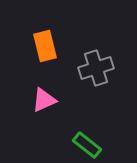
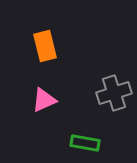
gray cross: moved 18 px right, 25 px down
green rectangle: moved 2 px left, 2 px up; rotated 28 degrees counterclockwise
